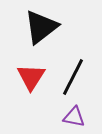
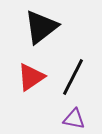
red triangle: rotated 24 degrees clockwise
purple triangle: moved 2 px down
